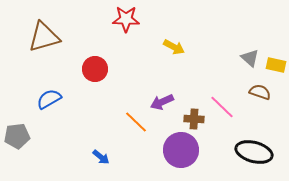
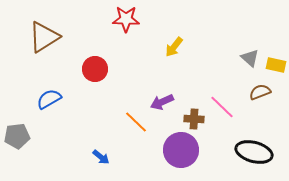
brown triangle: rotated 16 degrees counterclockwise
yellow arrow: rotated 100 degrees clockwise
brown semicircle: rotated 40 degrees counterclockwise
